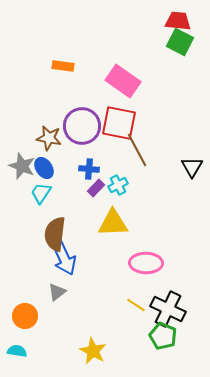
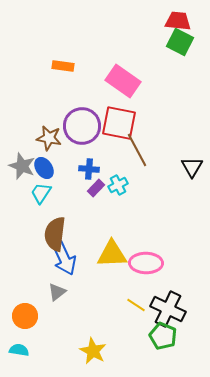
yellow triangle: moved 1 px left, 31 px down
cyan semicircle: moved 2 px right, 1 px up
